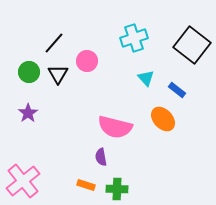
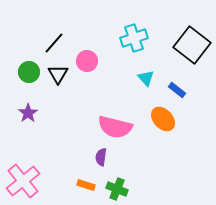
purple semicircle: rotated 18 degrees clockwise
green cross: rotated 20 degrees clockwise
